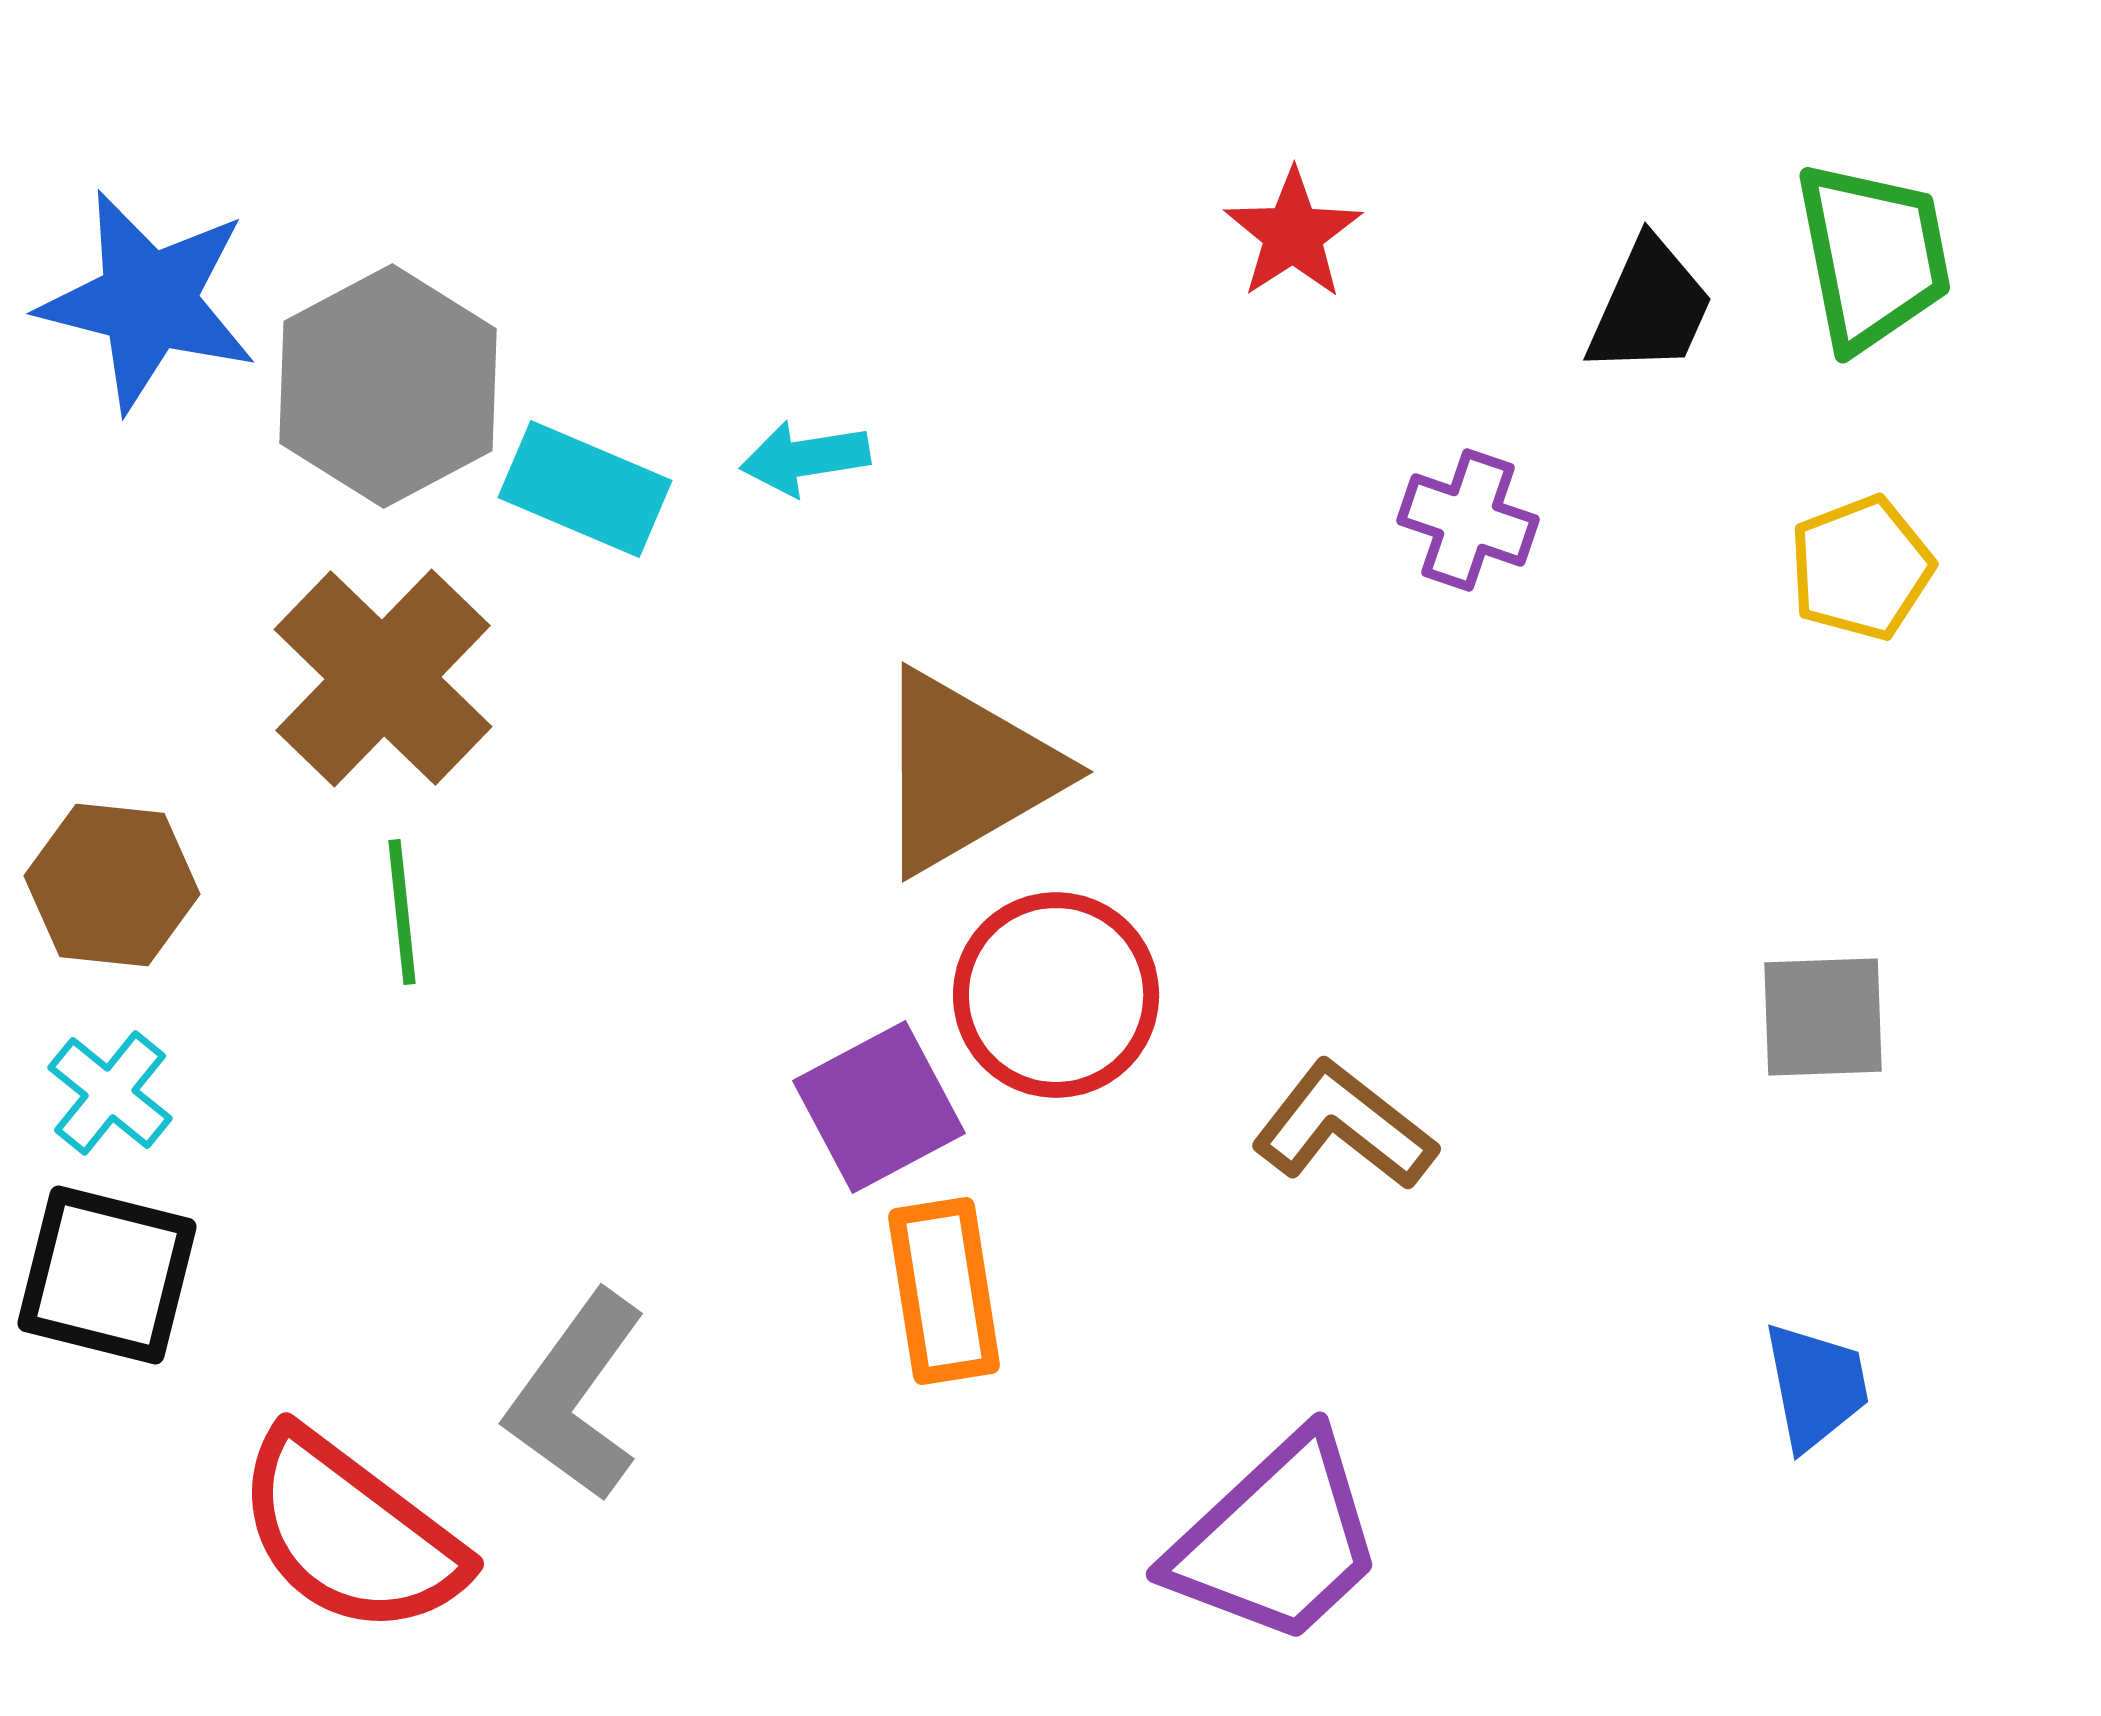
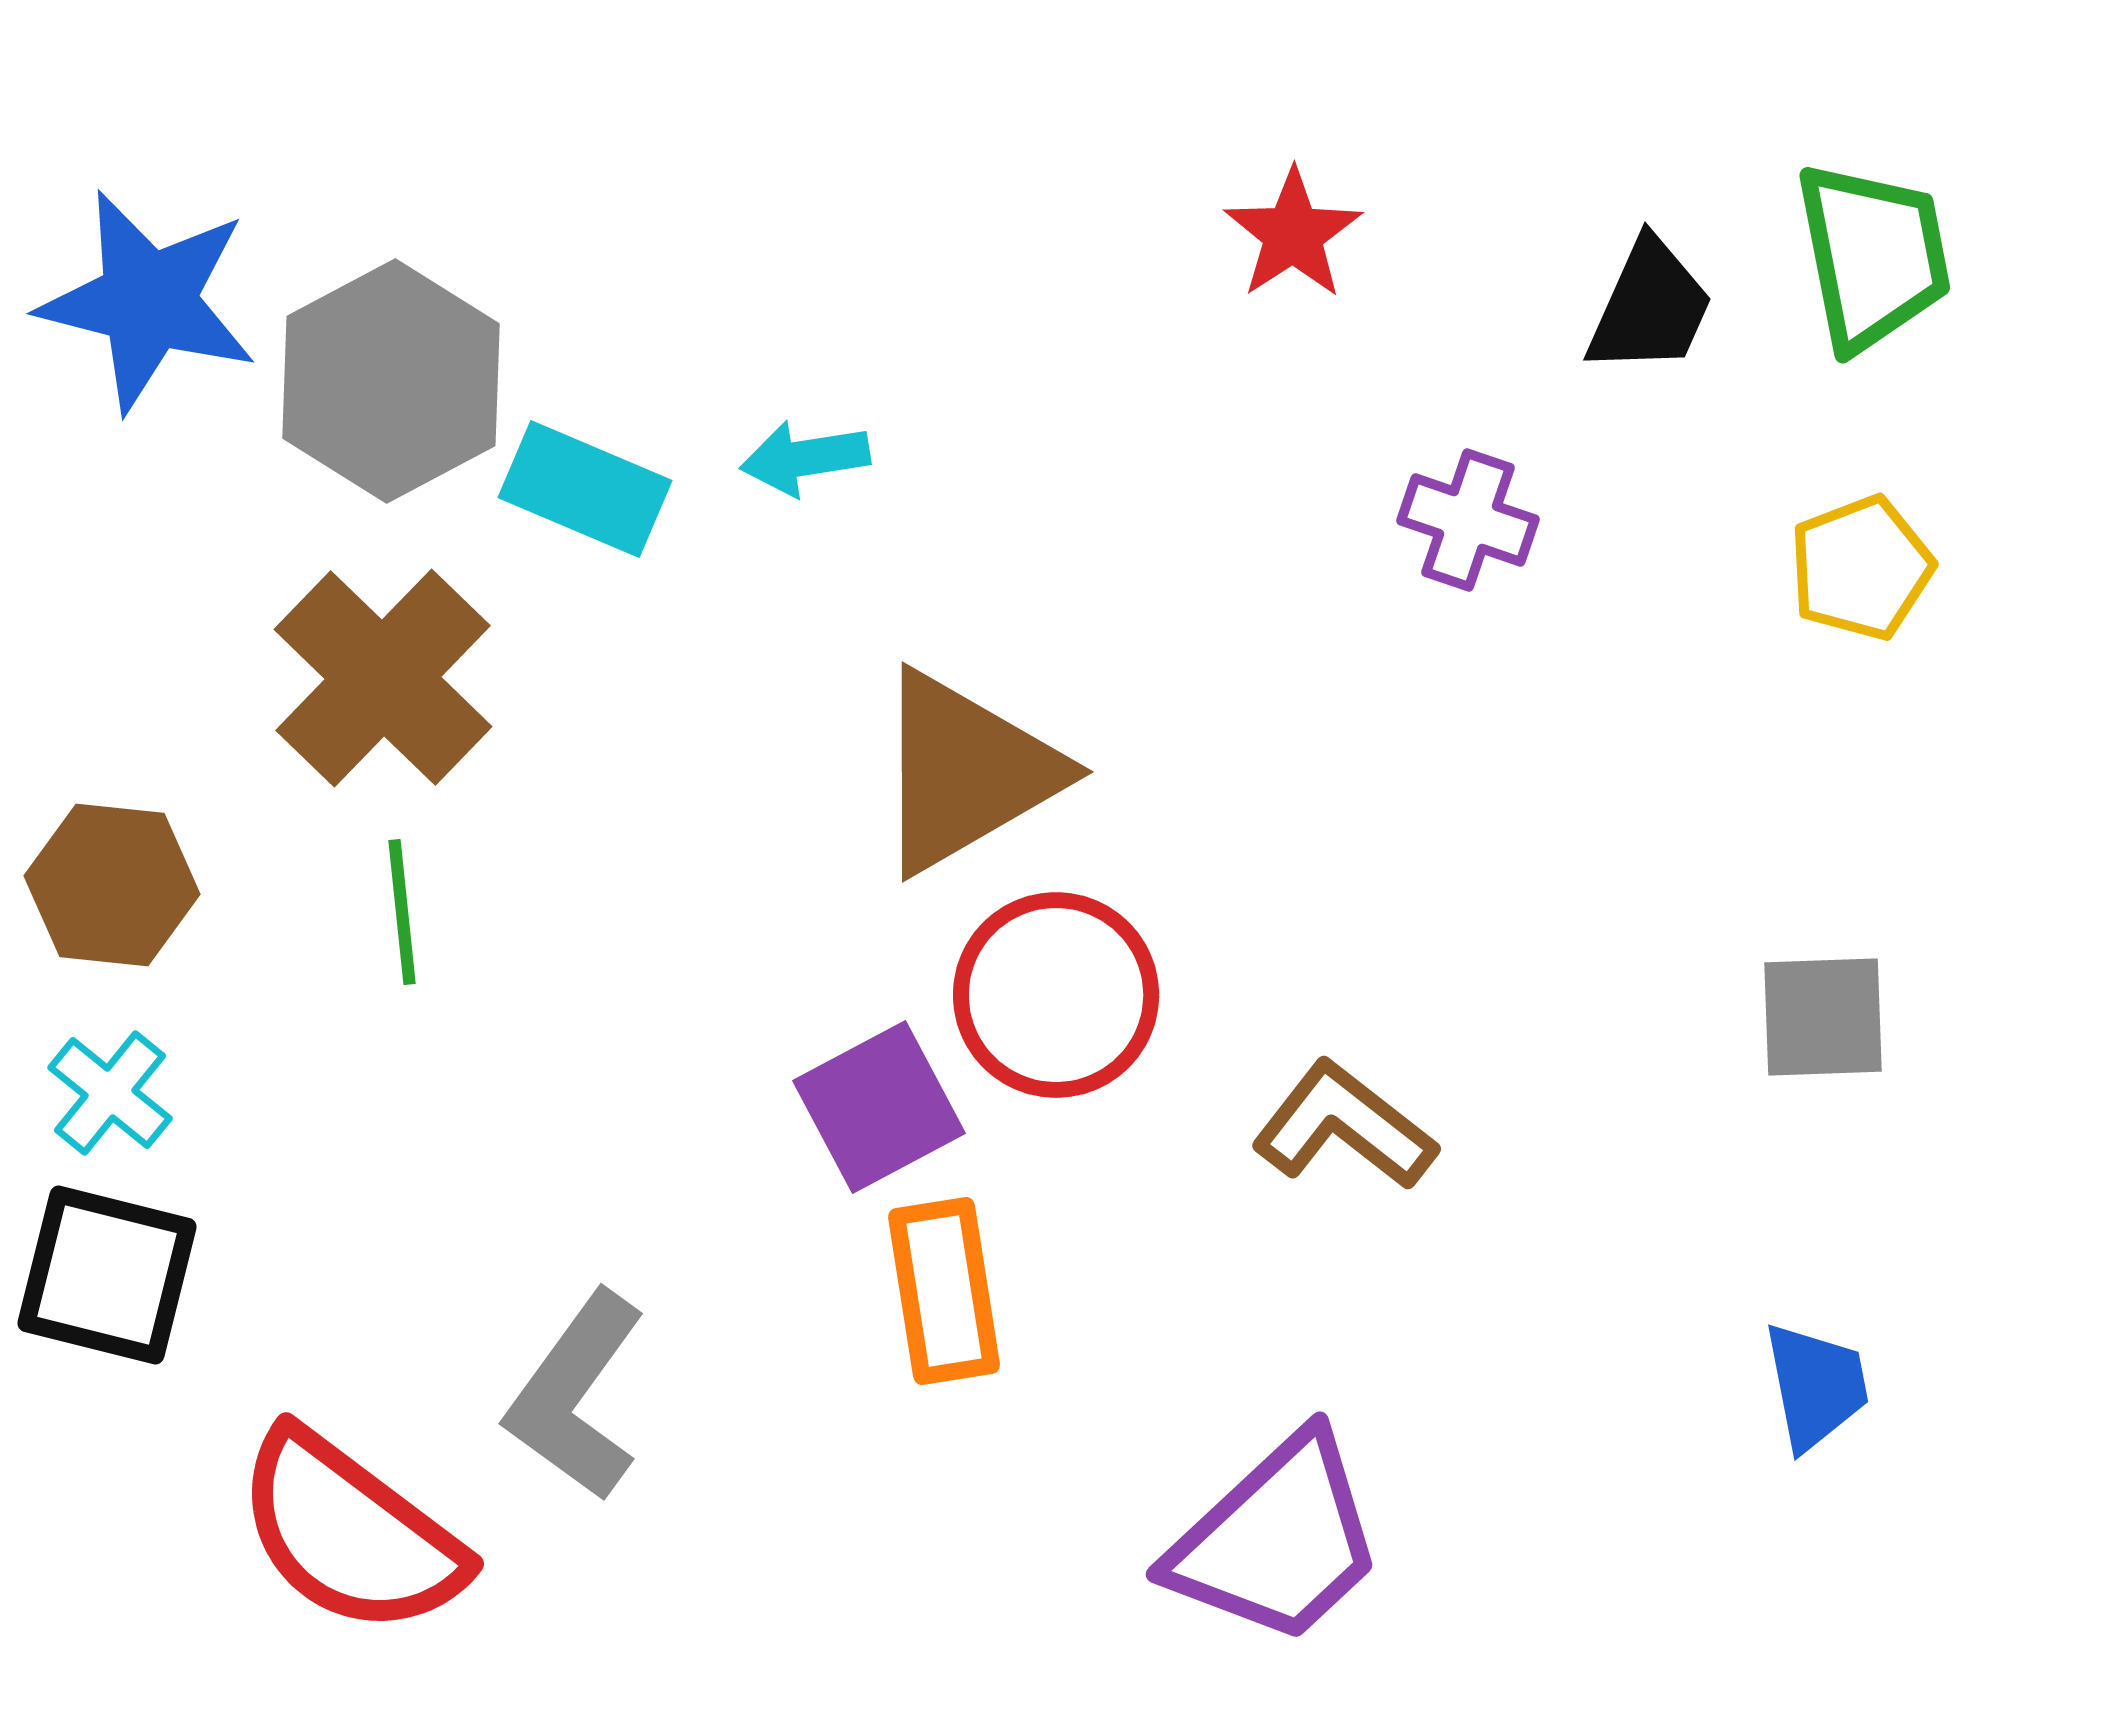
gray hexagon: moved 3 px right, 5 px up
